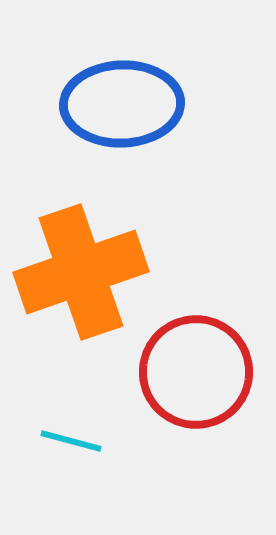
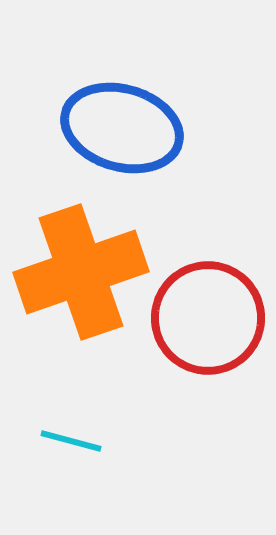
blue ellipse: moved 24 px down; rotated 18 degrees clockwise
red circle: moved 12 px right, 54 px up
